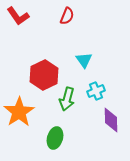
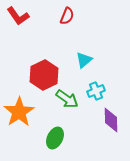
cyan triangle: rotated 24 degrees clockwise
green arrow: rotated 70 degrees counterclockwise
green ellipse: rotated 10 degrees clockwise
